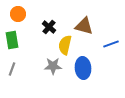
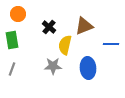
brown triangle: rotated 36 degrees counterclockwise
blue line: rotated 21 degrees clockwise
blue ellipse: moved 5 px right
